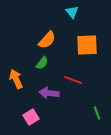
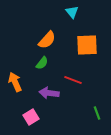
orange arrow: moved 1 px left, 3 px down
